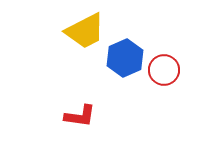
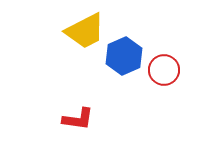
blue hexagon: moved 1 px left, 2 px up
red L-shape: moved 2 px left, 3 px down
